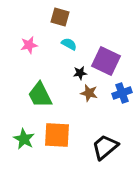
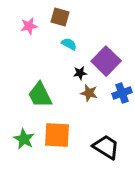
pink star: moved 19 px up
purple square: rotated 20 degrees clockwise
black trapezoid: moved 1 px right; rotated 72 degrees clockwise
